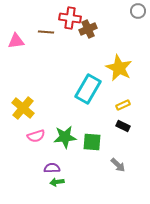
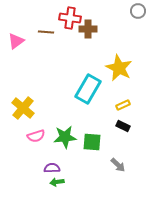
brown cross: rotated 24 degrees clockwise
pink triangle: rotated 30 degrees counterclockwise
